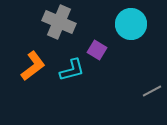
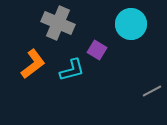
gray cross: moved 1 px left, 1 px down
orange L-shape: moved 2 px up
